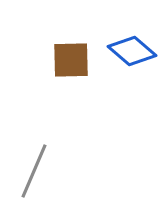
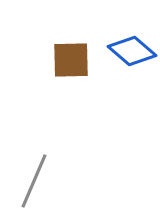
gray line: moved 10 px down
